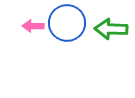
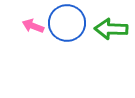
pink arrow: rotated 20 degrees clockwise
